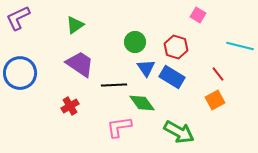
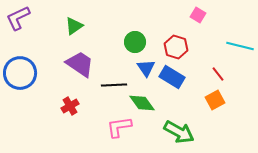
green triangle: moved 1 px left, 1 px down
